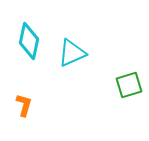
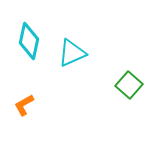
green square: rotated 32 degrees counterclockwise
orange L-shape: rotated 135 degrees counterclockwise
